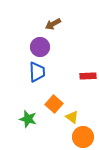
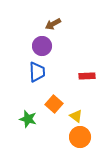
purple circle: moved 2 px right, 1 px up
red rectangle: moved 1 px left
yellow triangle: moved 4 px right, 1 px up
orange circle: moved 3 px left
